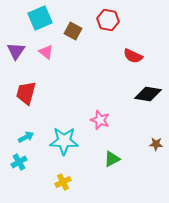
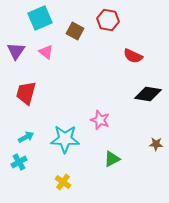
brown square: moved 2 px right
cyan star: moved 1 px right, 2 px up
yellow cross: rotated 28 degrees counterclockwise
